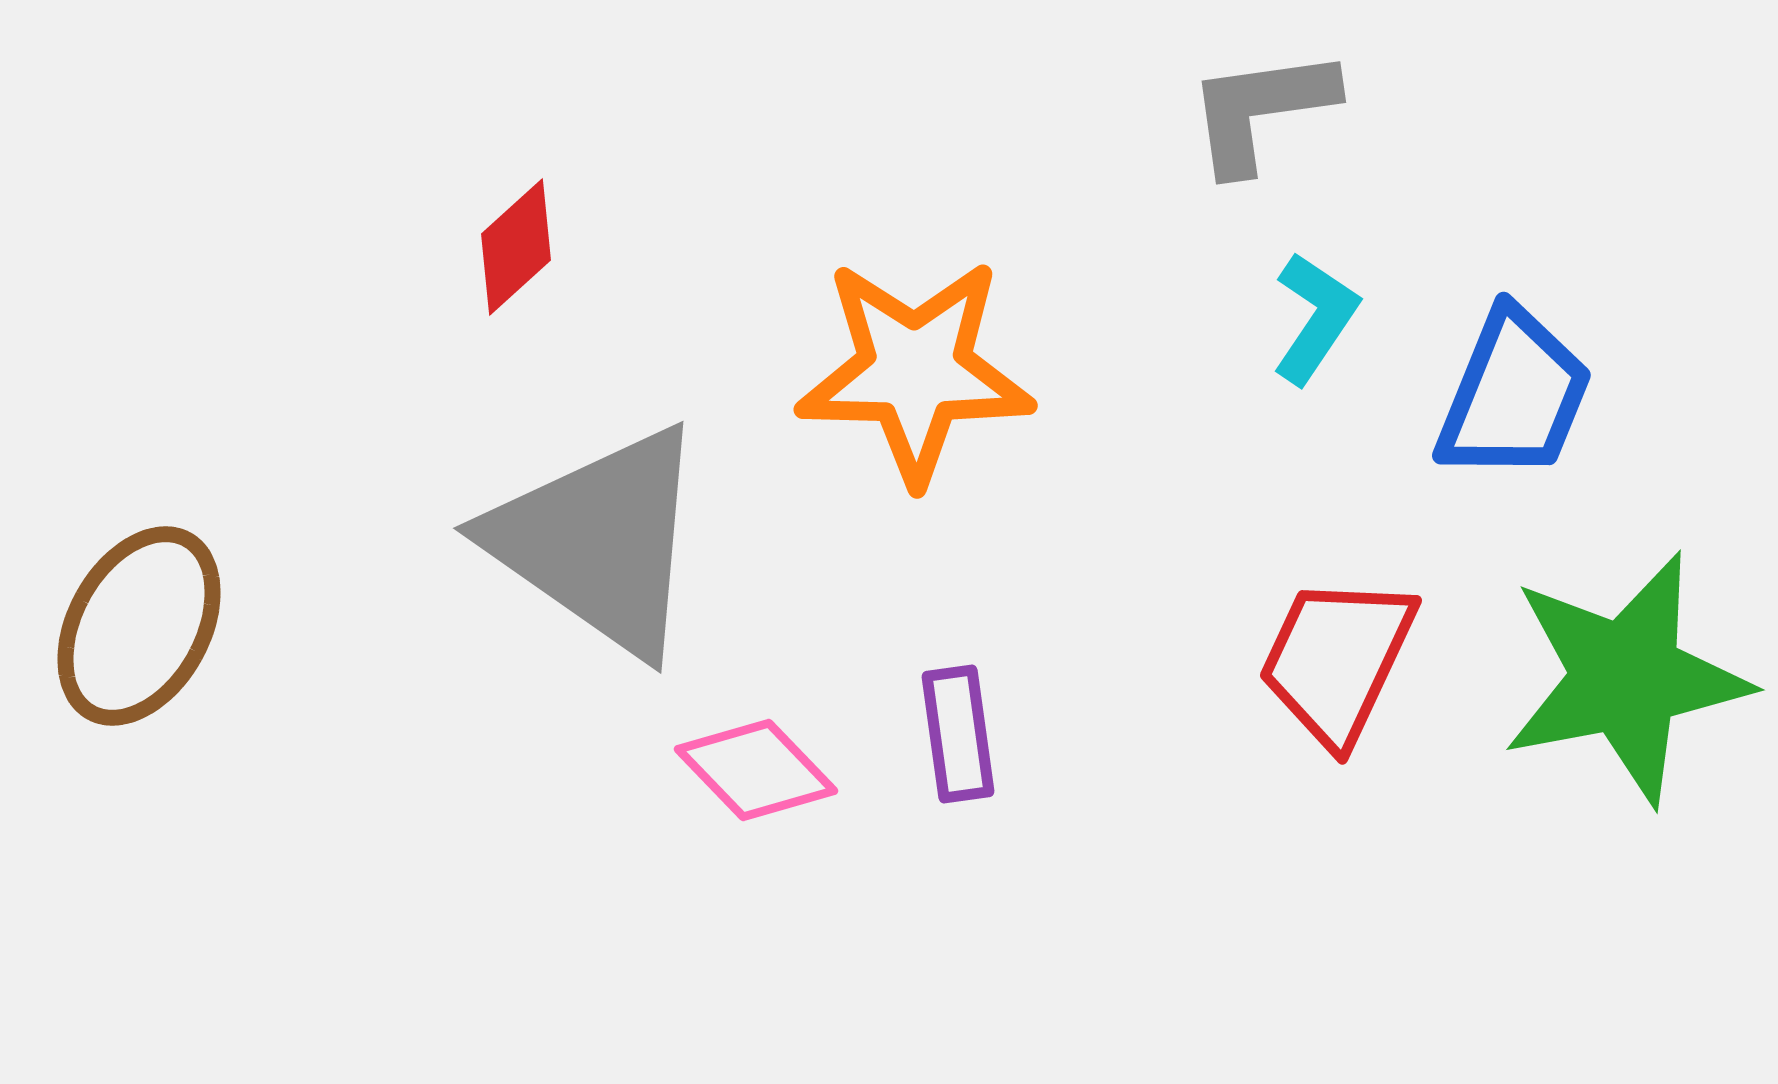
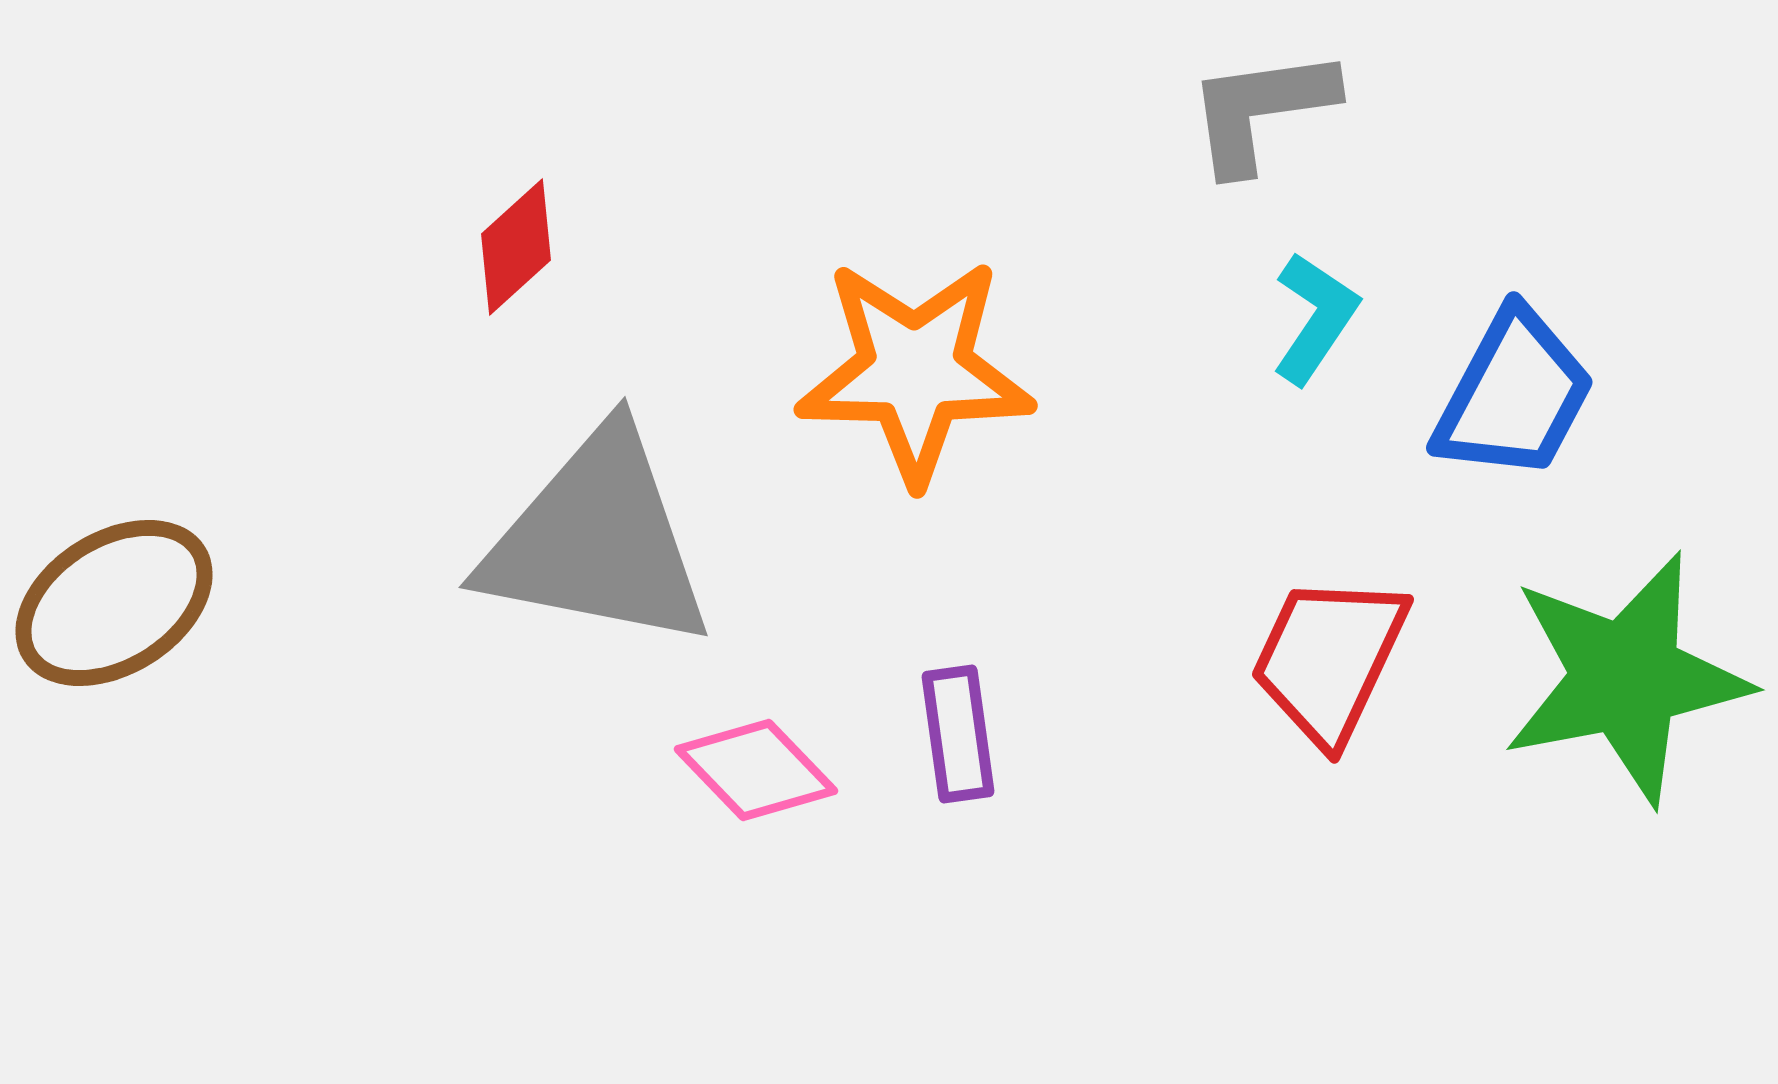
blue trapezoid: rotated 6 degrees clockwise
gray triangle: moved 2 px left, 1 px up; rotated 24 degrees counterclockwise
brown ellipse: moved 25 px left, 23 px up; rotated 29 degrees clockwise
red trapezoid: moved 8 px left, 1 px up
